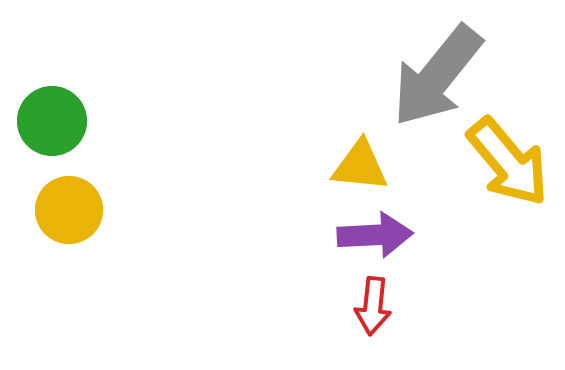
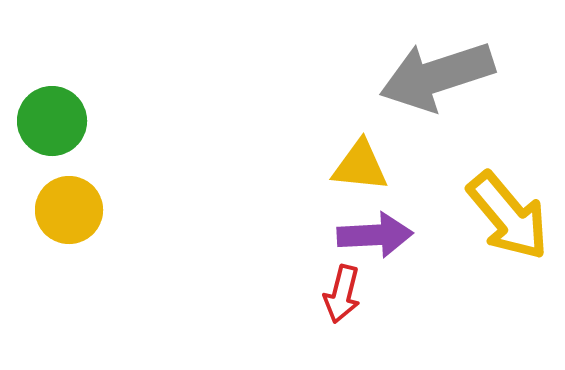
gray arrow: rotated 33 degrees clockwise
yellow arrow: moved 54 px down
red arrow: moved 31 px left, 12 px up; rotated 8 degrees clockwise
